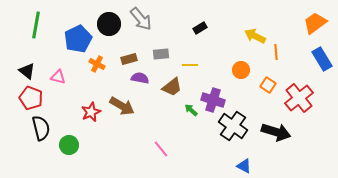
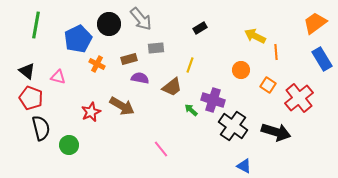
gray rectangle: moved 5 px left, 6 px up
yellow line: rotated 70 degrees counterclockwise
